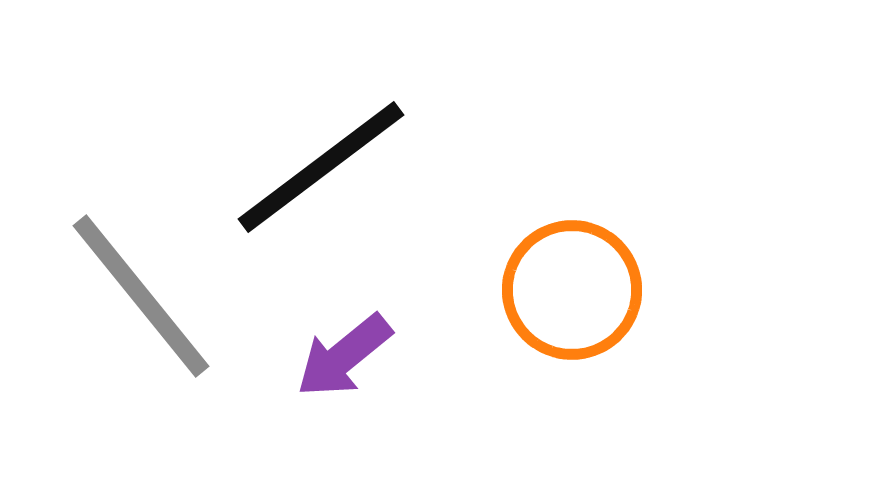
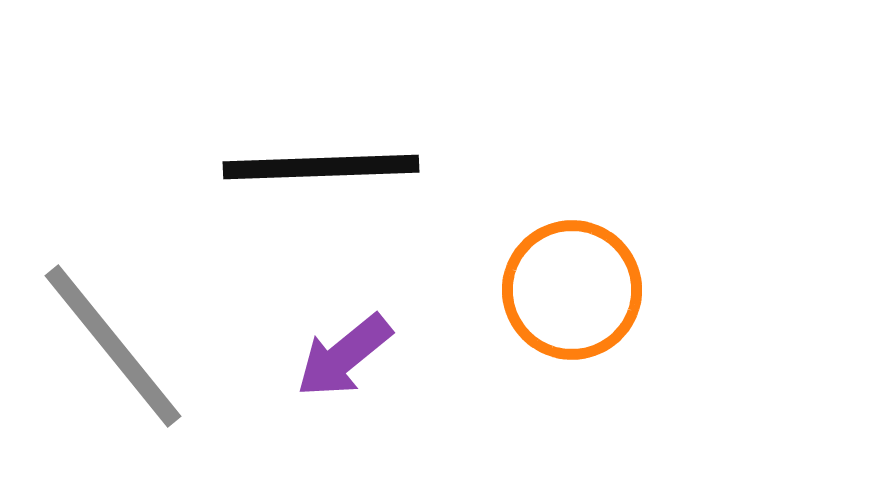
black line: rotated 35 degrees clockwise
gray line: moved 28 px left, 50 px down
